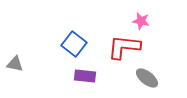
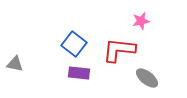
pink star: rotated 24 degrees counterclockwise
red L-shape: moved 5 px left, 3 px down
purple rectangle: moved 6 px left, 3 px up
